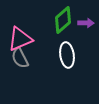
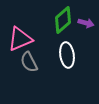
purple arrow: rotated 14 degrees clockwise
gray semicircle: moved 9 px right, 4 px down
